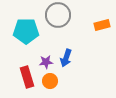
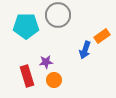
orange rectangle: moved 11 px down; rotated 21 degrees counterclockwise
cyan pentagon: moved 5 px up
blue arrow: moved 19 px right, 8 px up
red rectangle: moved 1 px up
orange circle: moved 4 px right, 1 px up
